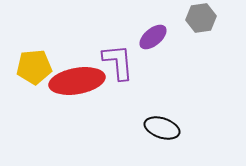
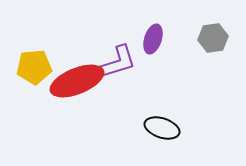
gray hexagon: moved 12 px right, 20 px down
purple ellipse: moved 2 px down; rotated 32 degrees counterclockwise
purple L-shape: rotated 78 degrees clockwise
red ellipse: rotated 12 degrees counterclockwise
